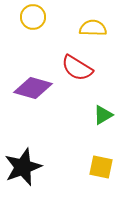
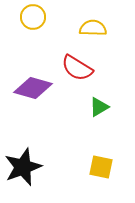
green triangle: moved 4 px left, 8 px up
